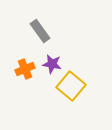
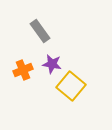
orange cross: moved 2 px left, 1 px down
